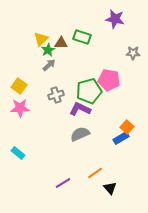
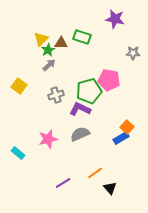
pink star: moved 28 px right, 31 px down; rotated 12 degrees counterclockwise
